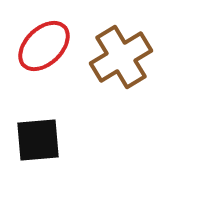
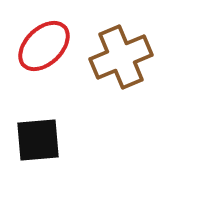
brown cross: rotated 8 degrees clockwise
